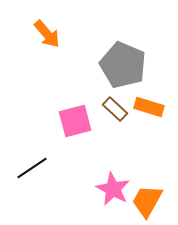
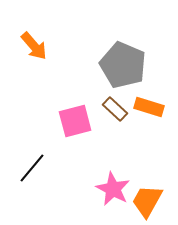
orange arrow: moved 13 px left, 12 px down
black line: rotated 16 degrees counterclockwise
